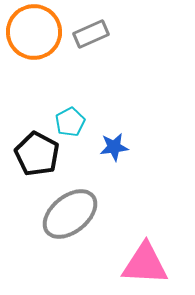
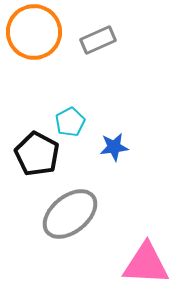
gray rectangle: moved 7 px right, 6 px down
pink triangle: moved 1 px right
